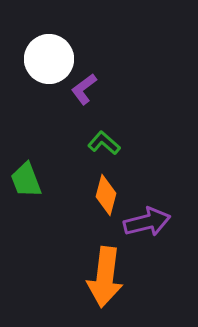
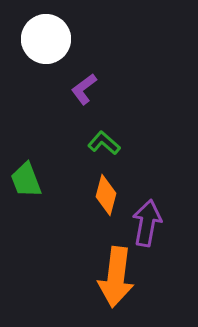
white circle: moved 3 px left, 20 px up
purple arrow: moved 1 px down; rotated 66 degrees counterclockwise
orange arrow: moved 11 px right
